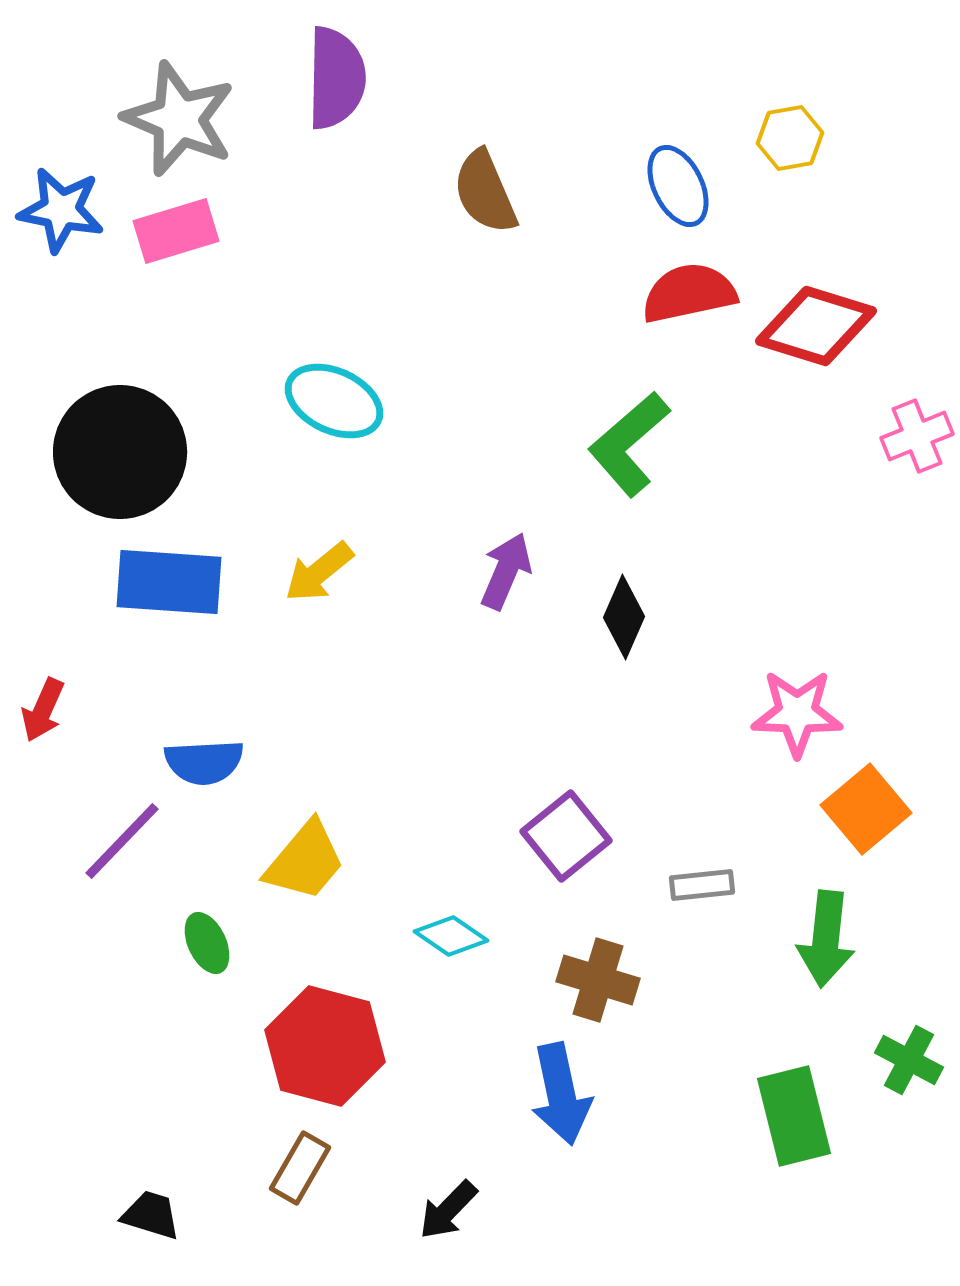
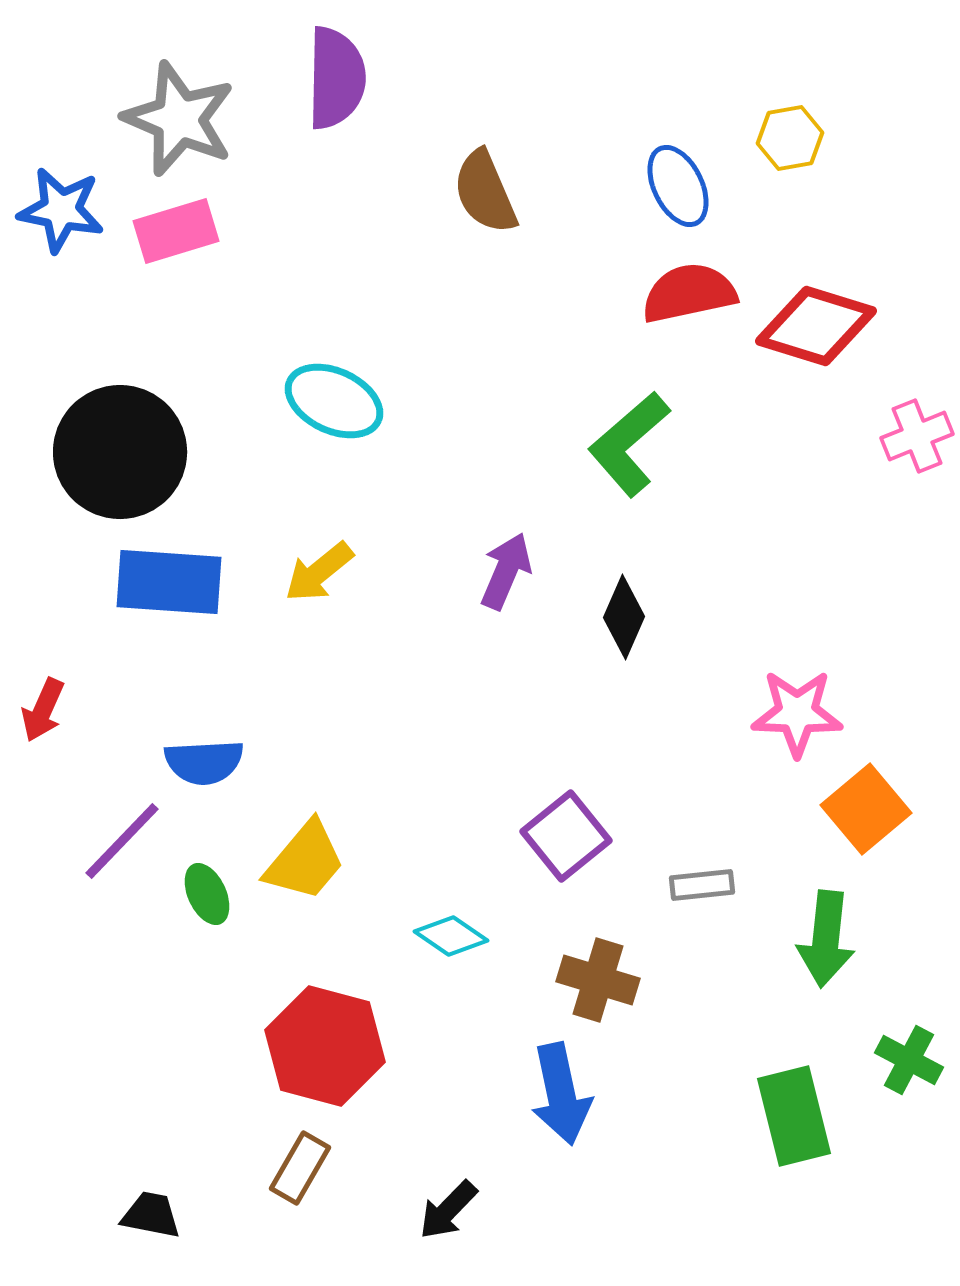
green ellipse: moved 49 px up
black trapezoid: rotated 6 degrees counterclockwise
